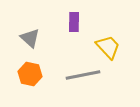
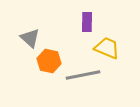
purple rectangle: moved 13 px right
yellow trapezoid: moved 1 px left, 1 px down; rotated 24 degrees counterclockwise
orange hexagon: moved 19 px right, 13 px up
